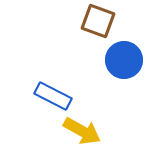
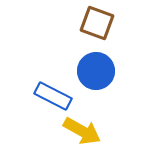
brown square: moved 1 px left, 2 px down
blue circle: moved 28 px left, 11 px down
